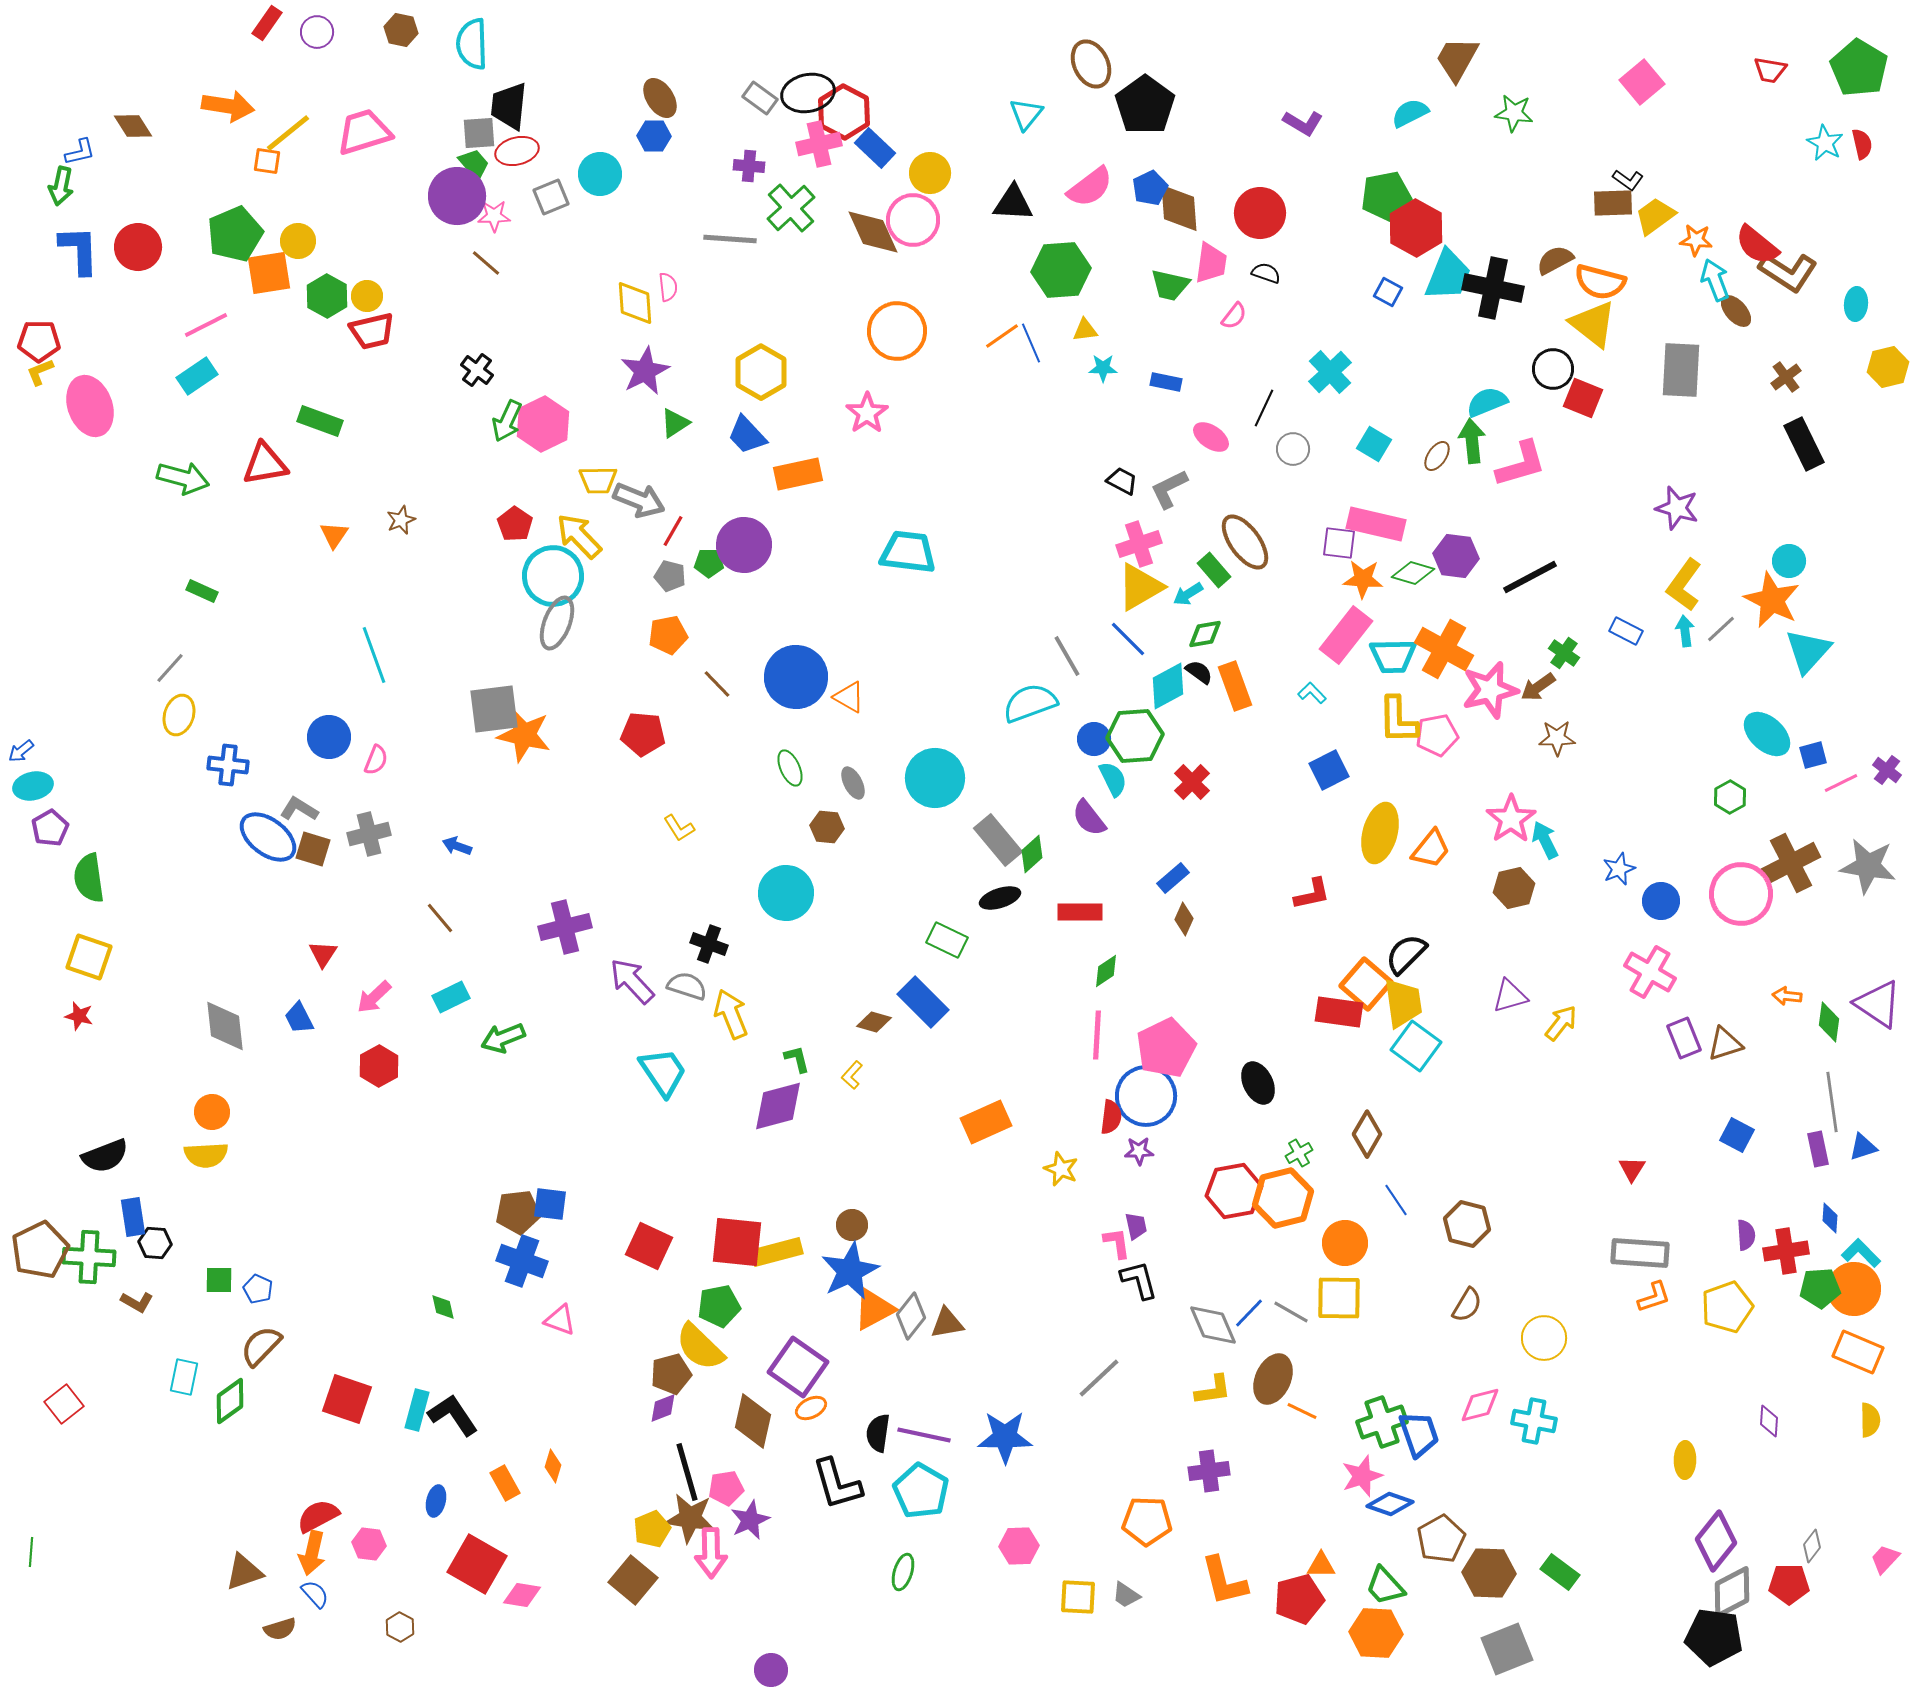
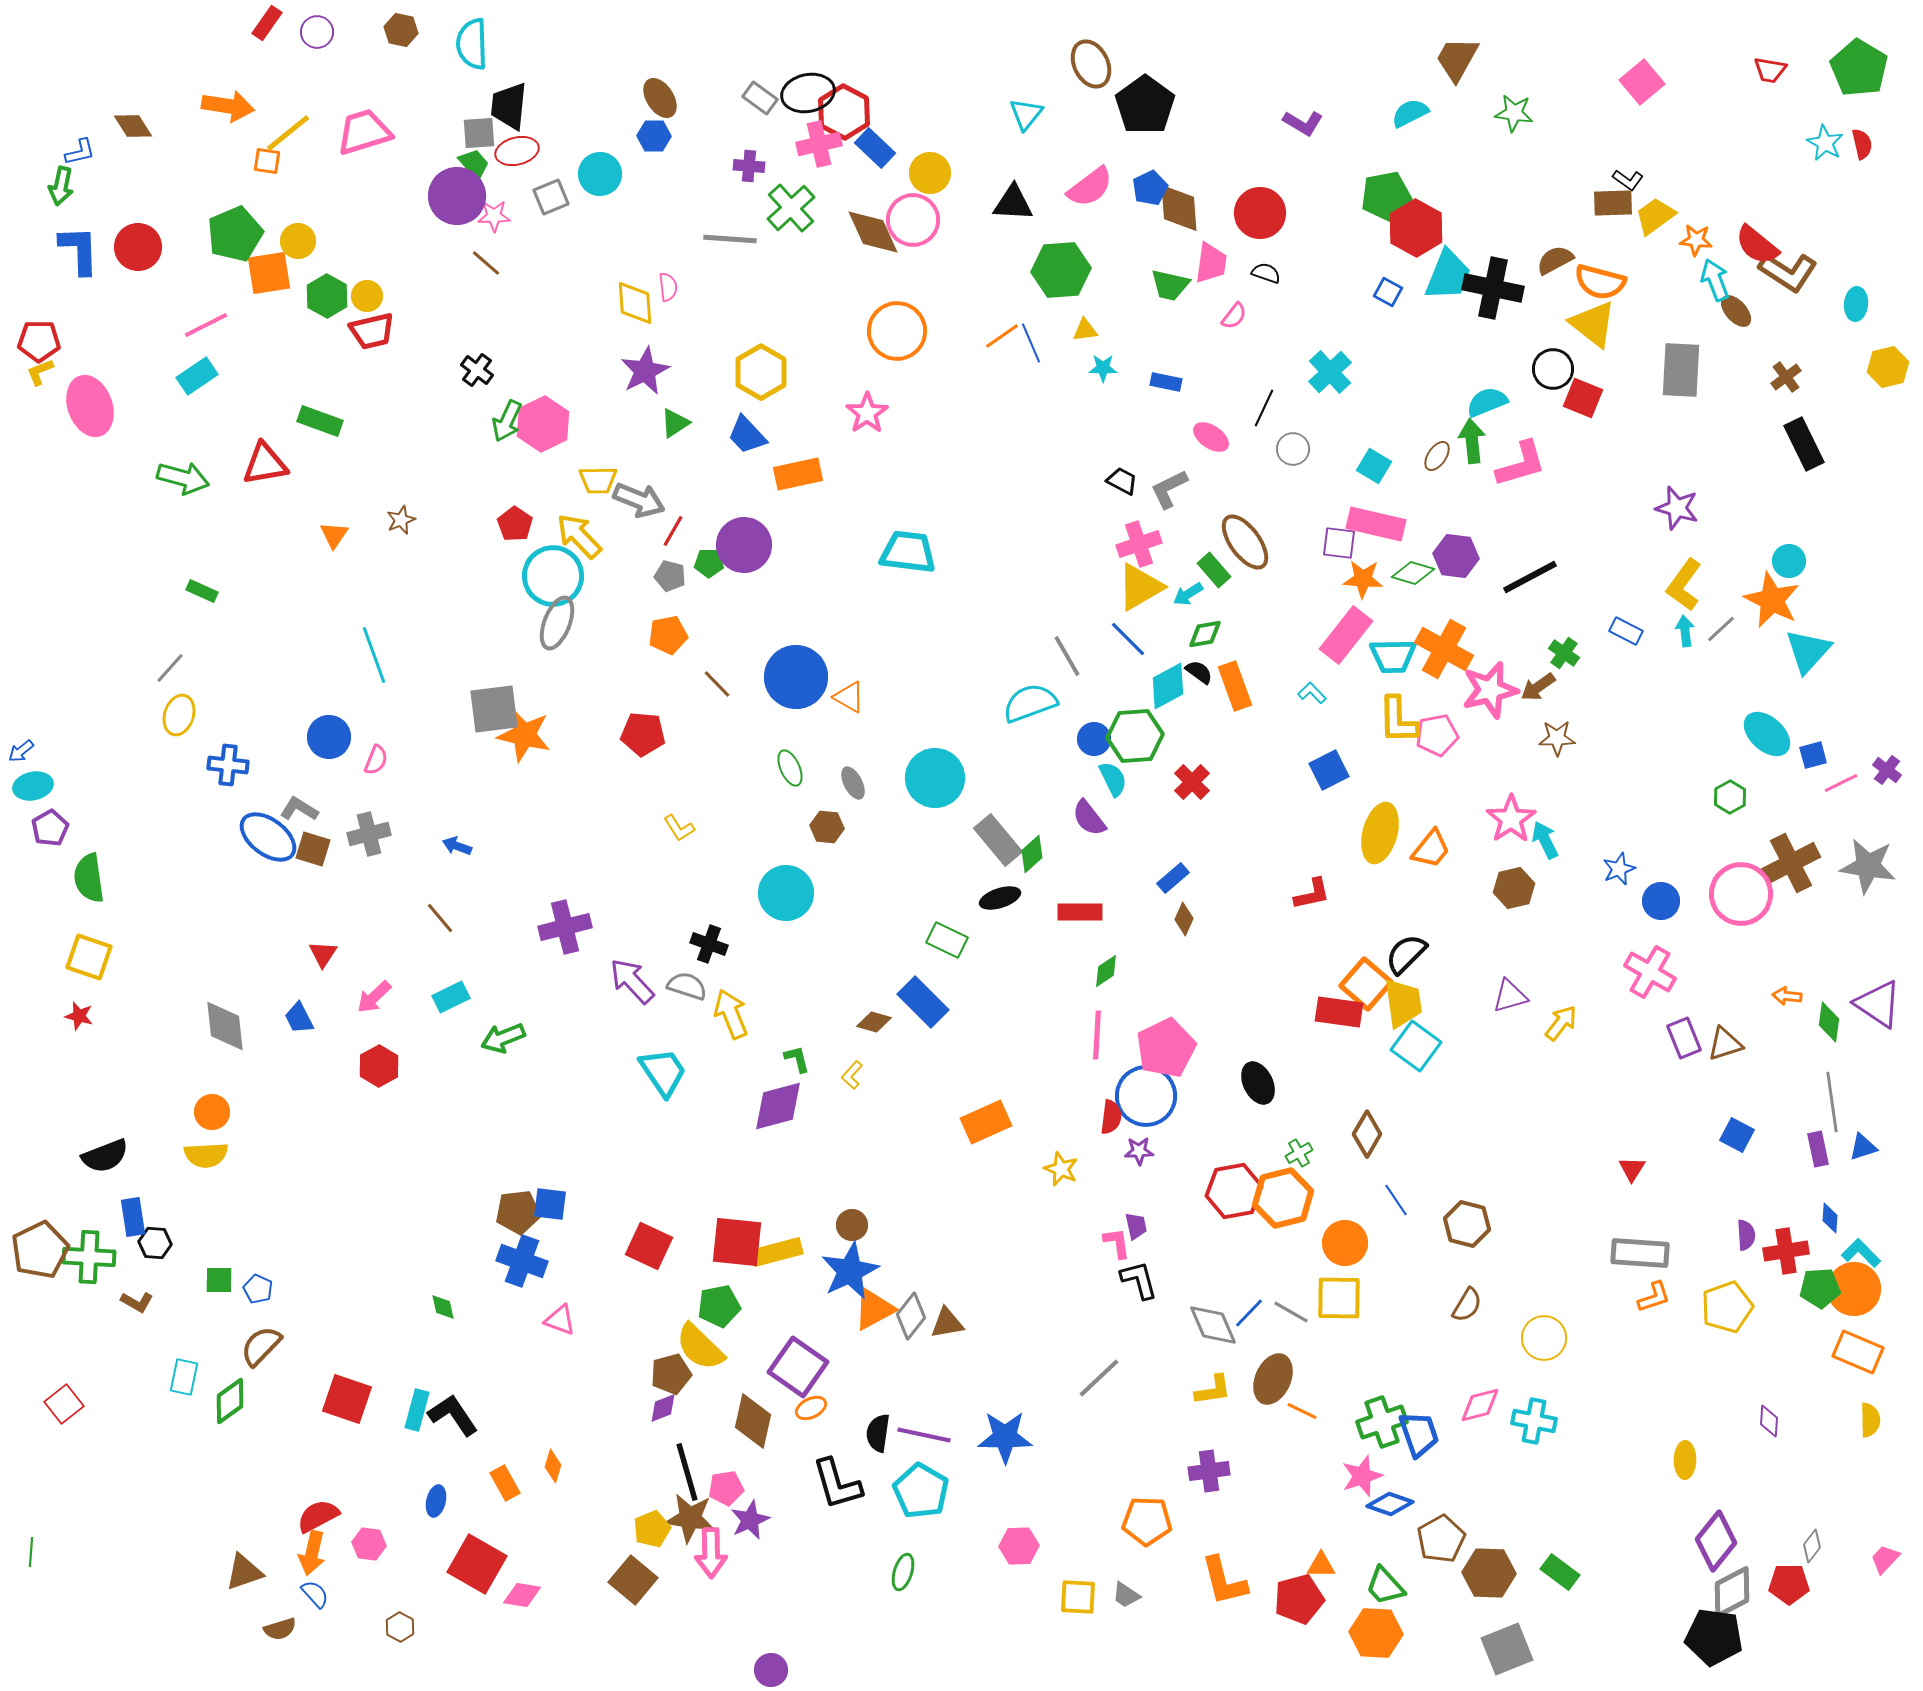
cyan square at (1374, 444): moved 22 px down
